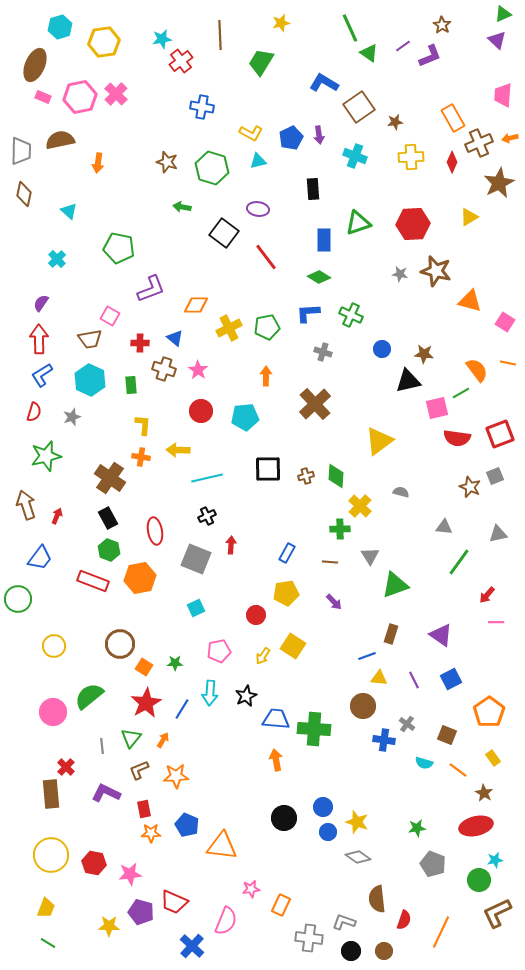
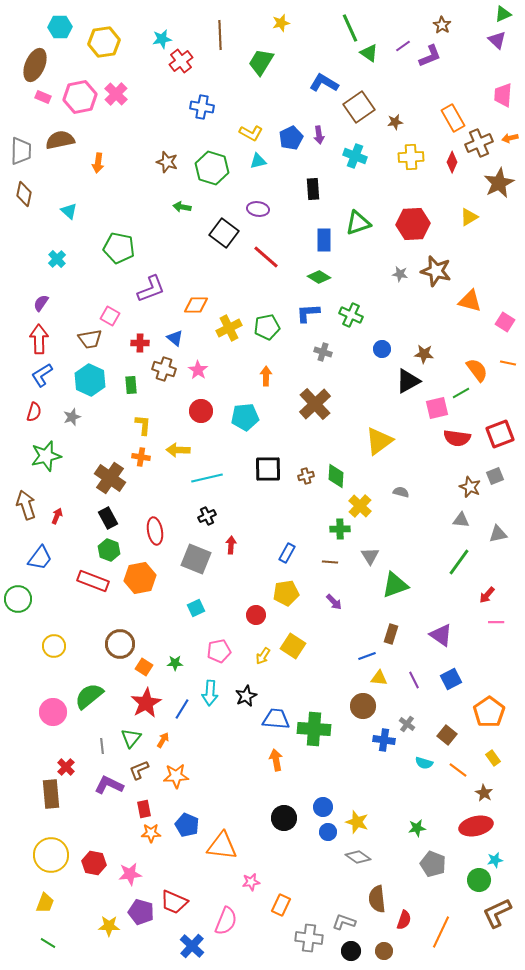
cyan hexagon at (60, 27): rotated 15 degrees clockwise
red line at (266, 257): rotated 12 degrees counterclockwise
black triangle at (408, 381): rotated 16 degrees counterclockwise
gray triangle at (444, 527): moved 17 px right, 7 px up
brown square at (447, 735): rotated 18 degrees clockwise
purple L-shape at (106, 793): moved 3 px right, 8 px up
pink star at (251, 889): moved 7 px up
yellow trapezoid at (46, 908): moved 1 px left, 5 px up
